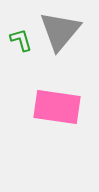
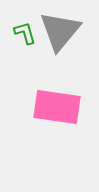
green L-shape: moved 4 px right, 7 px up
